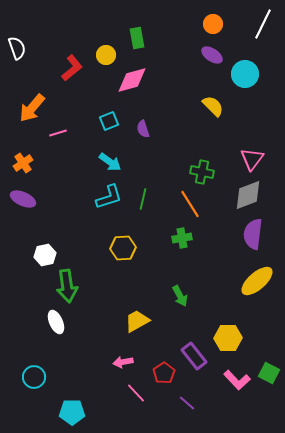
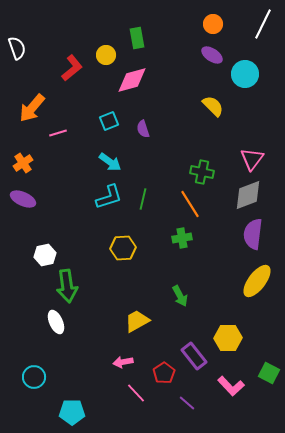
yellow ellipse at (257, 281): rotated 12 degrees counterclockwise
pink L-shape at (237, 380): moved 6 px left, 6 px down
